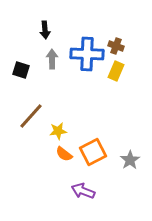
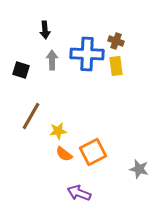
brown cross: moved 5 px up
gray arrow: moved 1 px down
yellow rectangle: moved 5 px up; rotated 30 degrees counterclockwise
brown line: rotated 12 degrees counterclockwise
gray star: moved 9 px right, 9 px down; rotated 24 degrees counterclockwise
purple arrow: moved 4 px left, 2 px down
